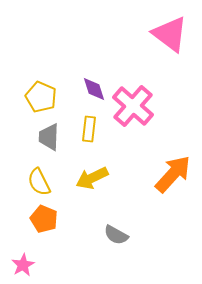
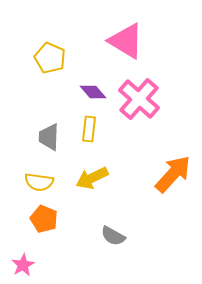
pink triangle: moved 44 px left, 7 px down; rotated 6 degrees counterclockwise
purple diamond: moved 1 px left, 3 px down; rotated 24 degrees counterclockwise
yellow pentagon: moved 9 px right, 39 px up
pink cross: moved 6 px right, 7 px up
yellow semicircle: rotated 56 degrees counterclockwise
gray semicircle: moved 3 px left, 1 px down
